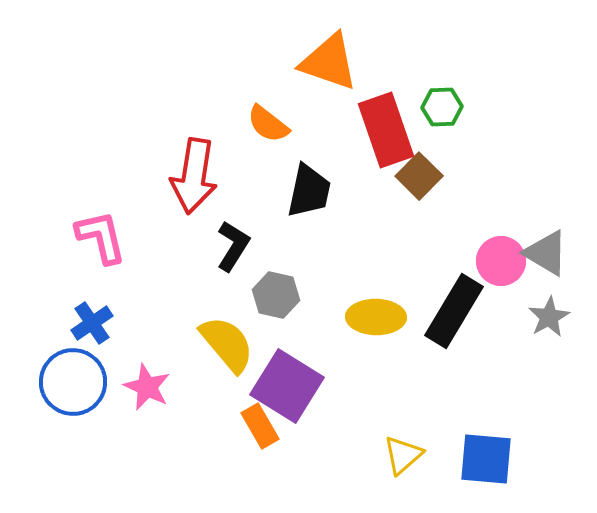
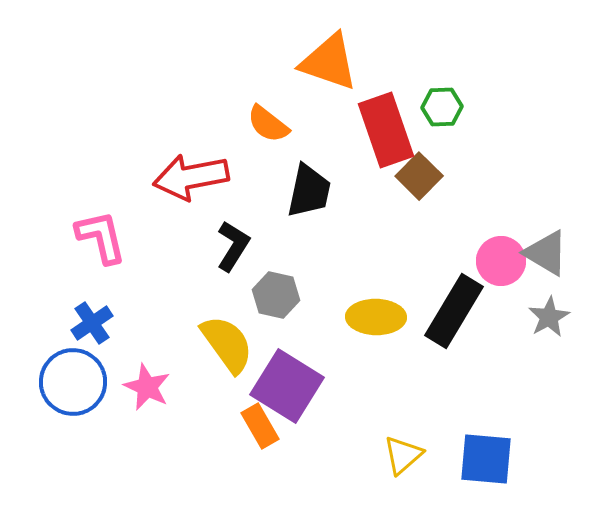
red arrow: moved 3 px left, 1 px down; rotated 70 degrees clockwise
yellow semicircle: rotated 4 degrees clockwise
